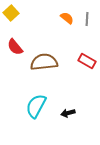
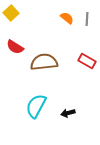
red semicircle: rotated 18 degrees counterclockwise
